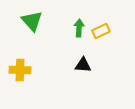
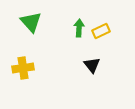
green triangle: moved 1 px left, 1 px down
black triangle: moved 9 px right; rotated 48 degrees clockwise
yellow cross: moved 3 px right, 2 px up; rotated 10 degrees counterclockwise
